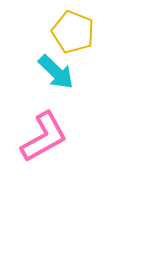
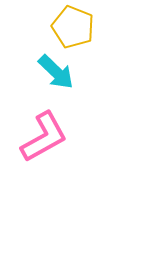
yellow pentagon: moved 5 px up
